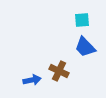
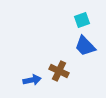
cyan square: rotated 14 degrees counterclockwise
blue trapezoid: moved 1 px up
